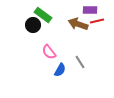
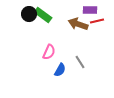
black circle: moved 4 px left, 11 px up
pink semicircle: rotated 119 degrees counterclockwise
